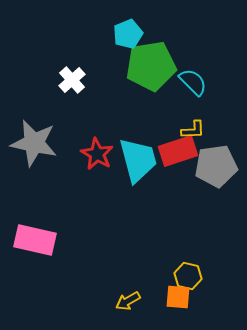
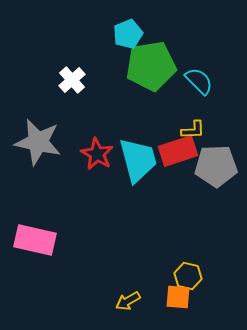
cyan semicircle: moved 6 px right, 1 px up
gray star: moved 4 px right, 1 px up
gray pentagon: rotated 6 degrees clockwise
